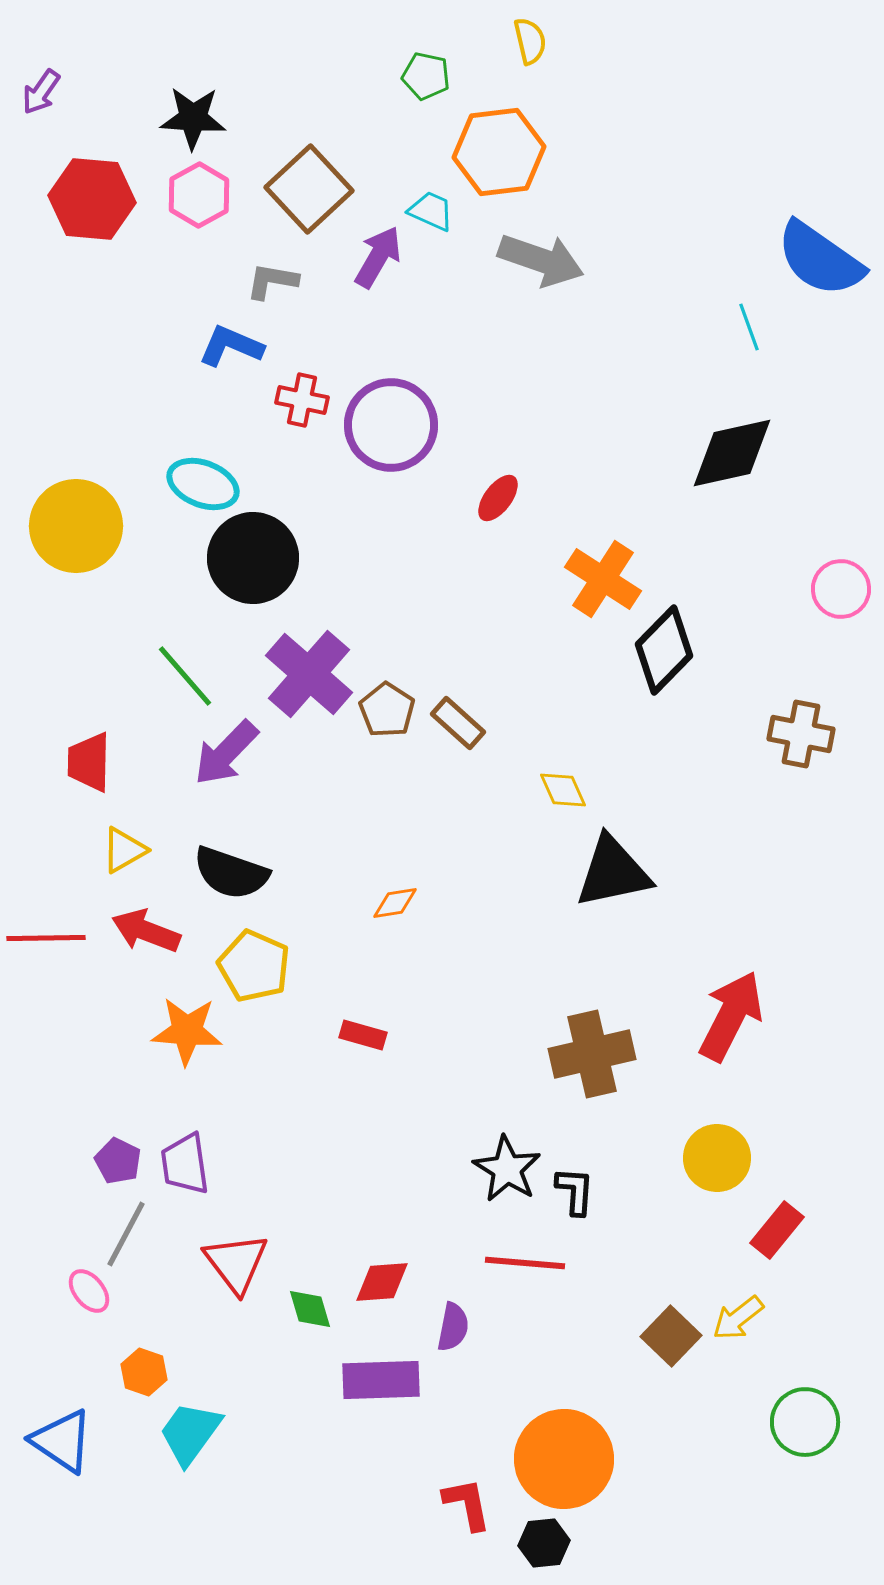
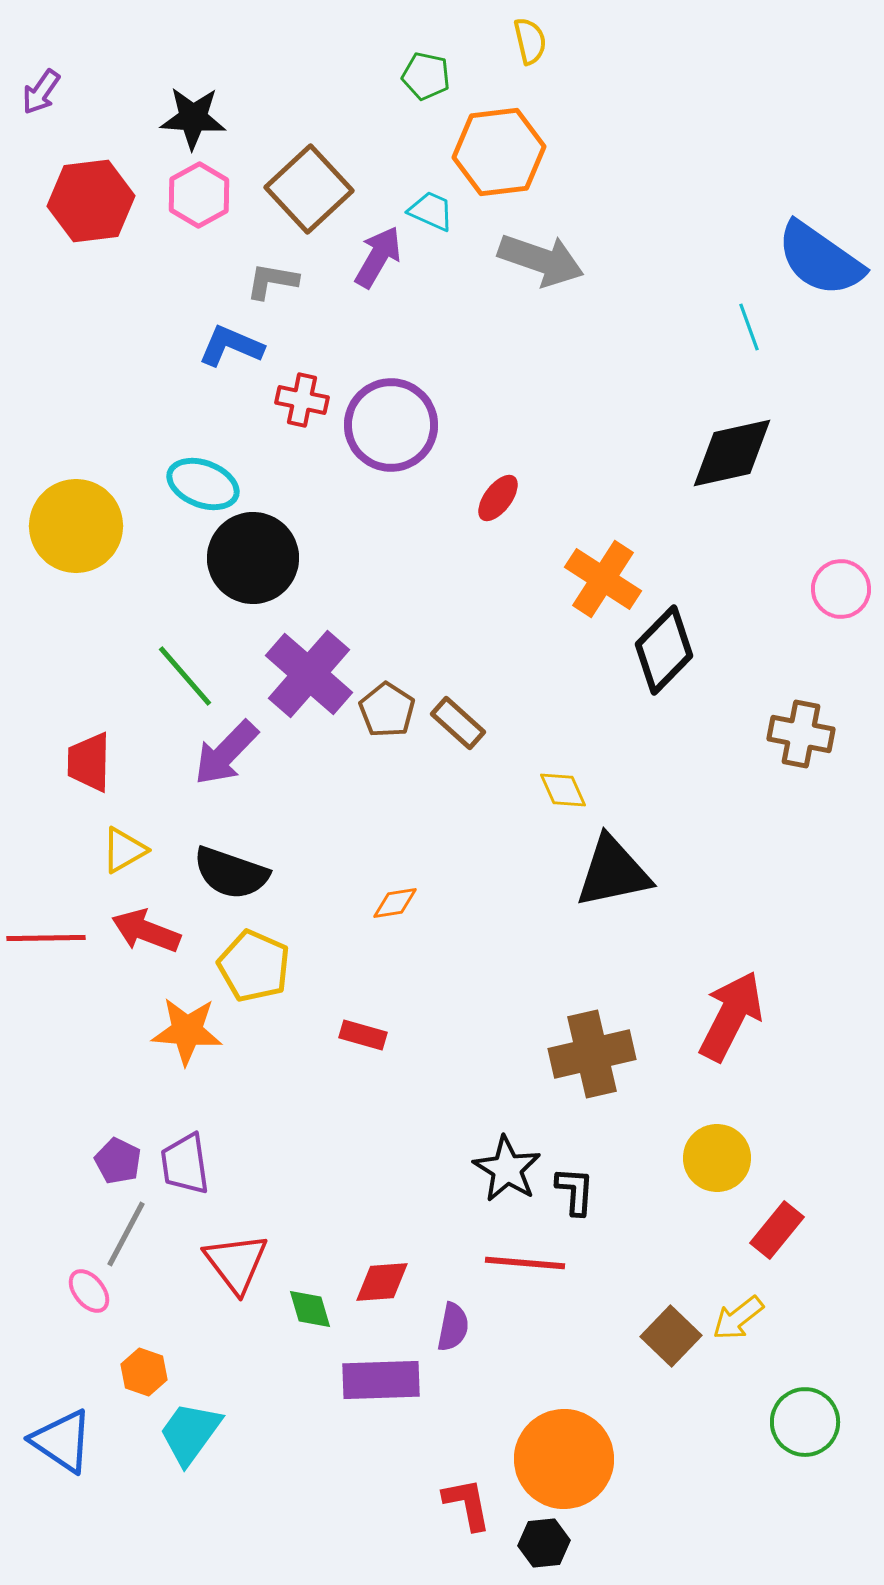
red hexagon at (92, 199): moved 1 px left, 2 px down; rotated 12 degrees counterclockwise
